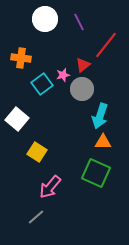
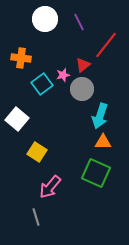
gray line: rotated 66 degrees counterclockwise
